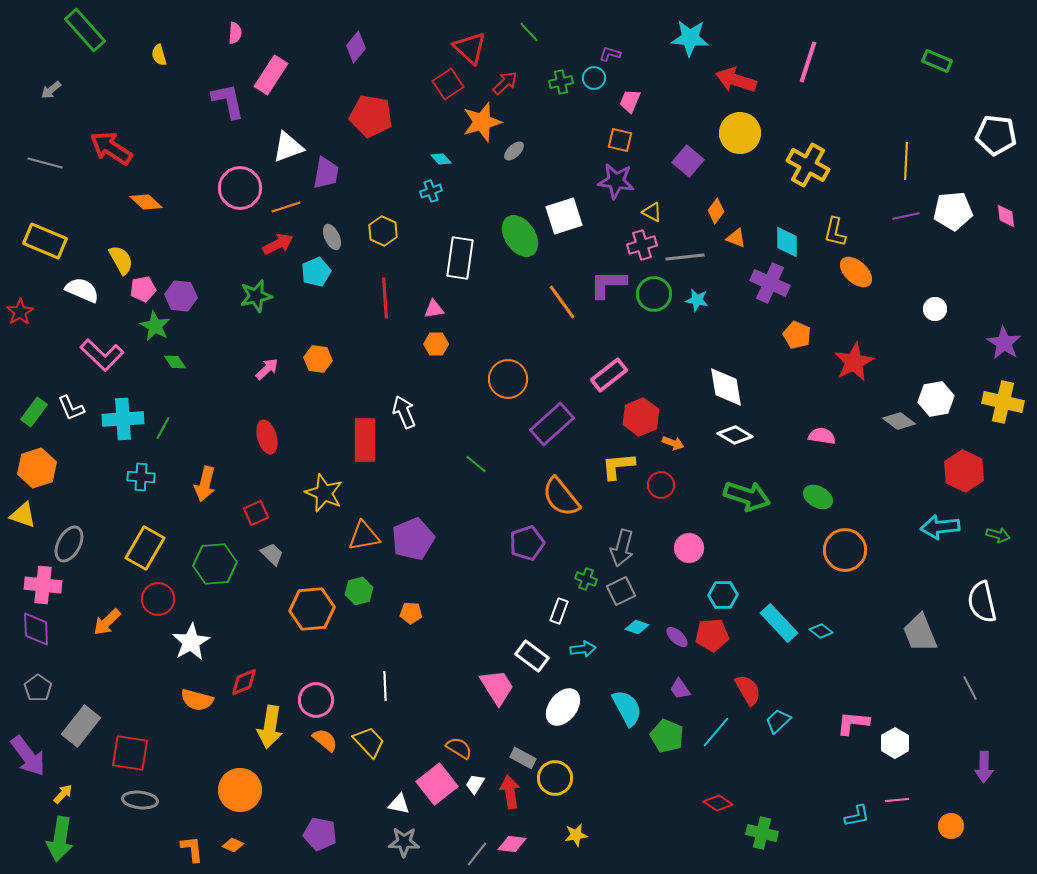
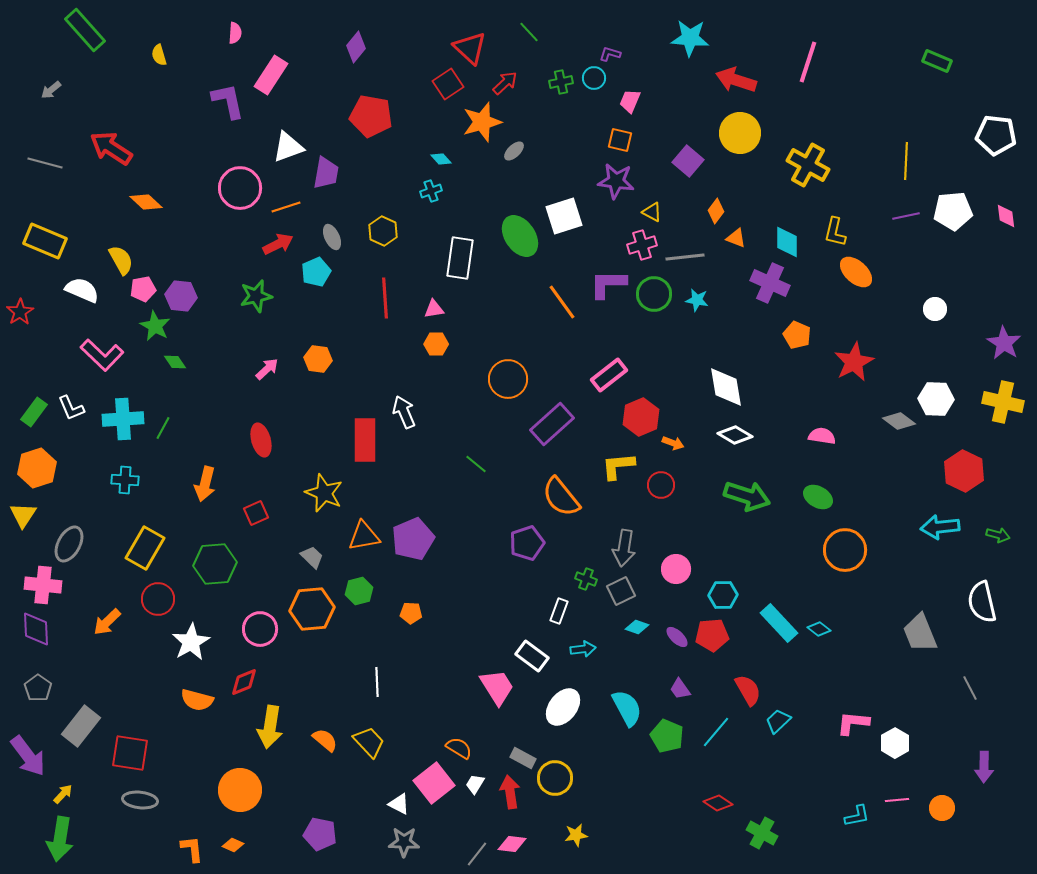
white hexagon at (936, 399): rotated 12 degrees clockwise
red ellipse at (267, 437): moved 6 px left, 3 px down
cyan cross at (141, 477): moved 16 px left, 3 px down
yellow triangle at (23, 515): rotated 44 degrees clockwise
gray arrow at (622, 548): moved 2 px right; rotated 6 degrees counterclockwise
pink circle at (689, 548): moved 13 px left, 21 px down
gray trapezoid at (272, 554): moved 40 px right, 3 px down
cyan diamond at (821, 631): moved 2 px left, 2 px up
white line at (385, 686): moved 8 px left, 4 px up
pink circle at (316, 700): moved 56 px left, 71 px up
pink square at (437, 784): moved 3 px left, 1 px up
white triangle at (399, 804): rotated 15 degrees clockwise
orange circle at (951, 826): moved 9 px left, 18 px up
green cross at (762, 833): rotated 16 degrees clockwise
